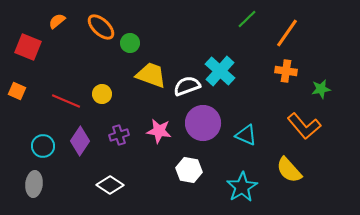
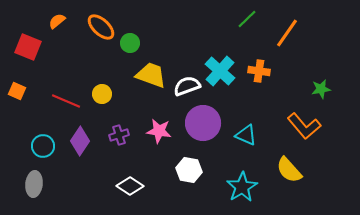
orange cross: moved 27 px left
white diamond: moved 20 px right, 1 px down
